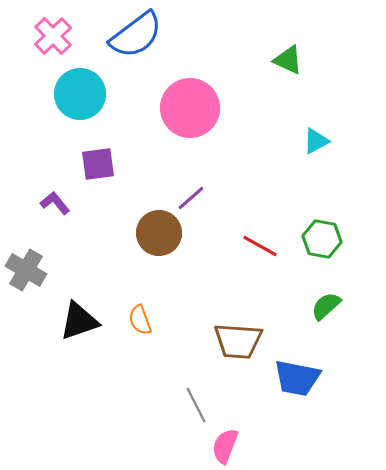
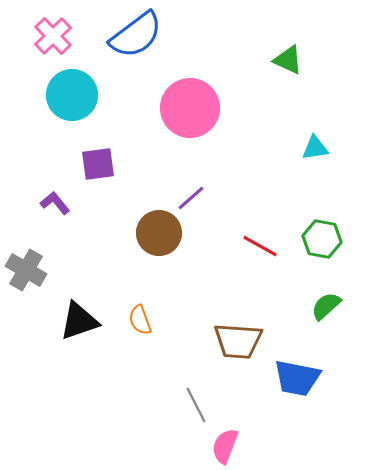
cyan circle: moved 8 px left, 1 px down
cyan triangle: moved 1 px left, 7 px down; rotated 20 degrees clockwise
